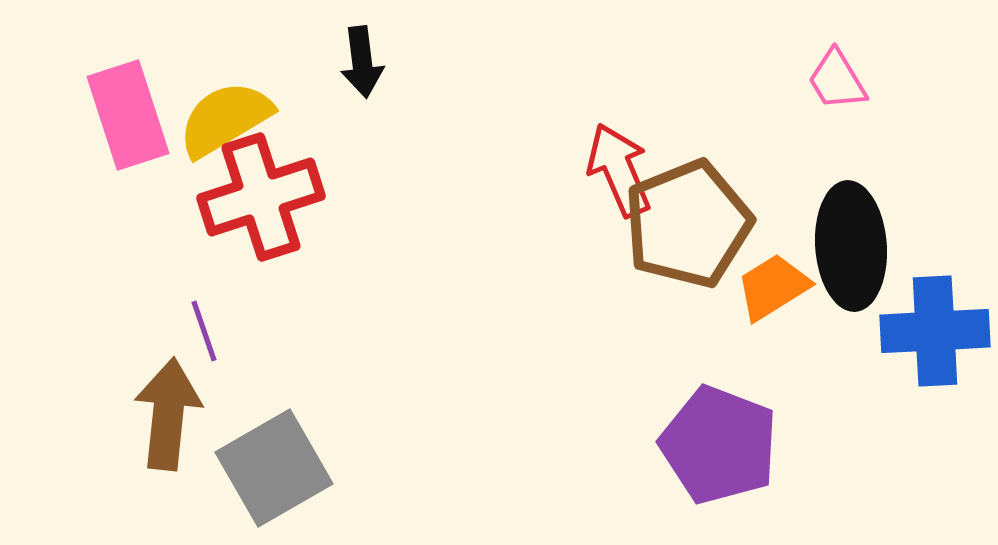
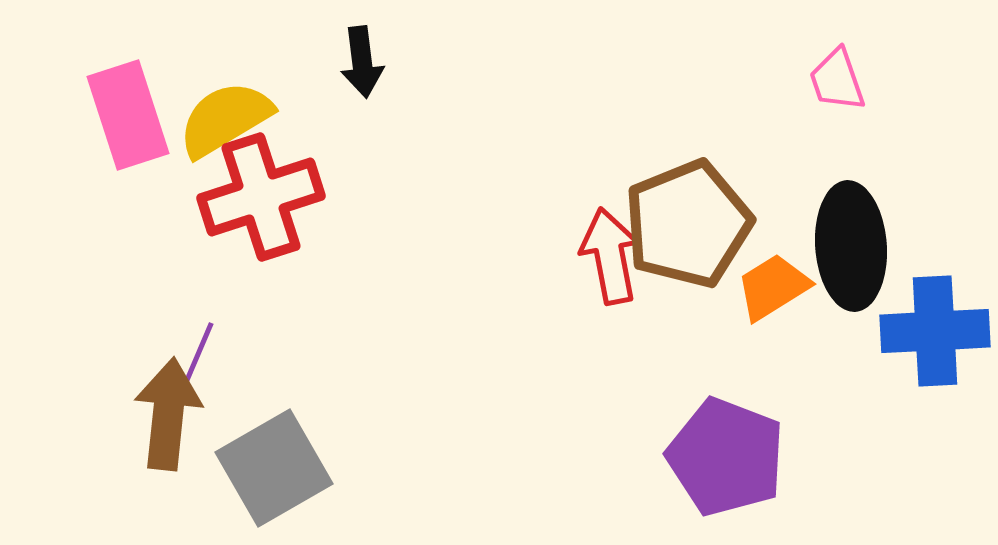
pink trapezoid: rotated 12 degrees clockwise
red arrow: moved 9 px left, 86 px down; rotated 12 degrees clockwise
purple line: moved 5 px left, 21 px down; rotated 42 degrees clockwise
purple pentagon: moved 7 px right, 12 px down
